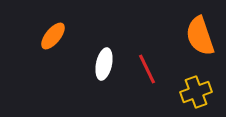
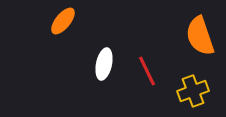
orange ellipse: moved 10 px right, 15 px up
red line: moved 2 px down
yellow cross: moved 3 px left, 1 px up
